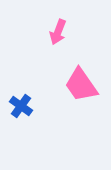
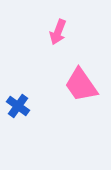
blue cross: moved 3 px left
